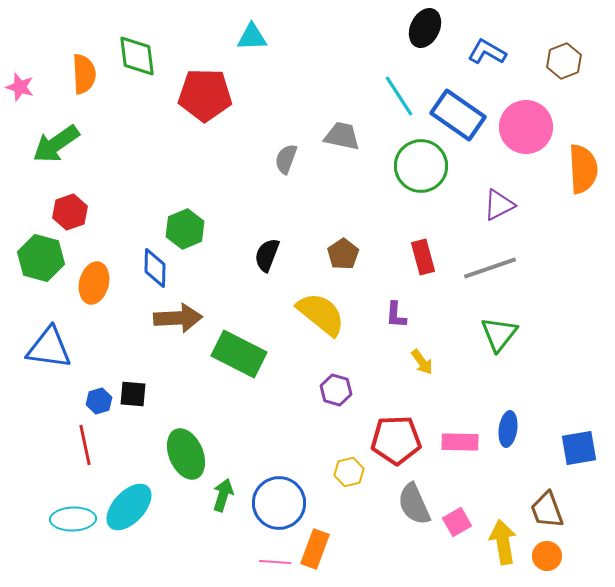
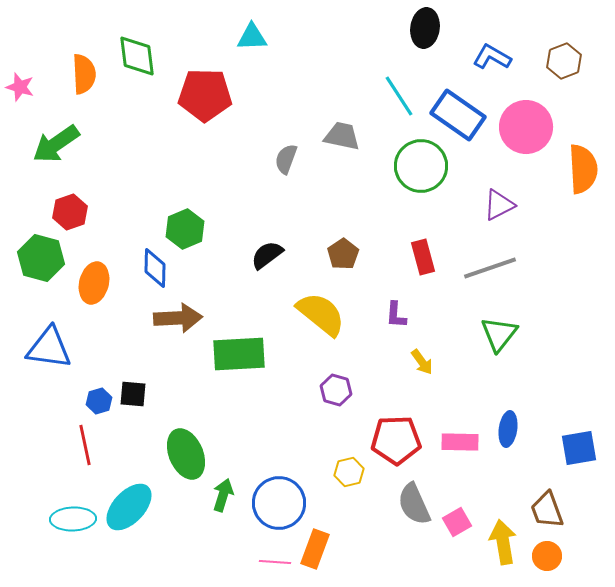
black ellipse at (425, 28): rotated 18 degrees counterclockwise
blue L-shape at (487, 52): moved 5 px right, 5 px down
black semicircle at (267, 255): rotated 32 degrees clockwise
green rectangle at (239, 354): rotated 30 degrees counterclockwise
